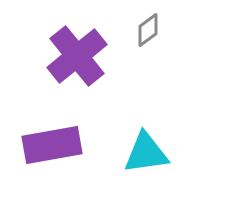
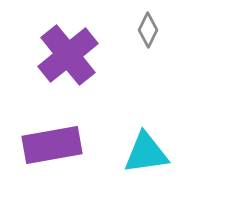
gray diamond: rotated 28 degrees counterclockwise
purple cross: moved 9 px left, 1 px up
